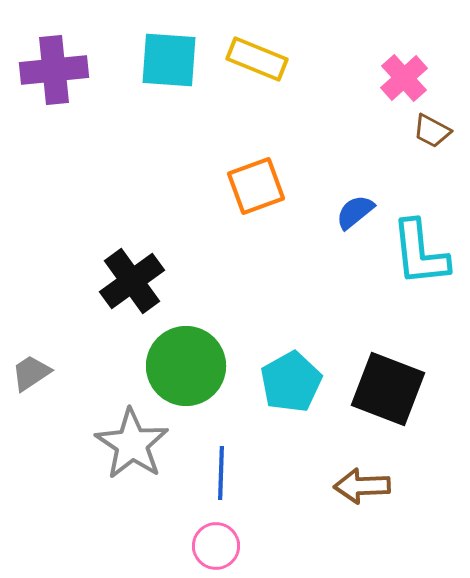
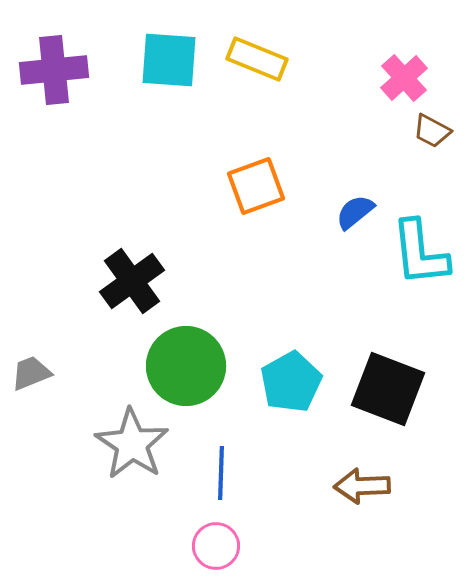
gray trapezoid: rotated 12 degrees clockwise
